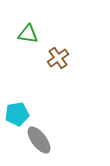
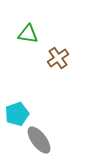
cyan pentagon: rotated 10 degrees counterclockwise
